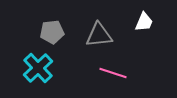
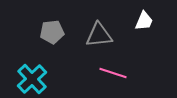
white trapezoid: moved 1 px up
cyan cross: moved 6 px left, 11 px down
